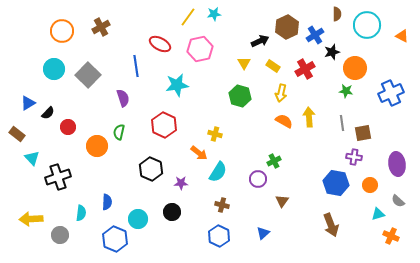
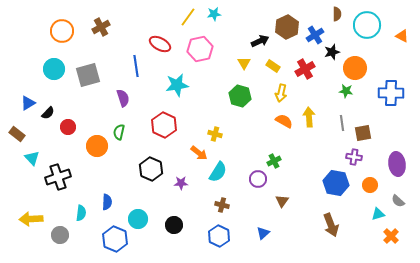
gray square at (88, 75): rotated 30 degrees clockwise
blue cross at (391, 93): rotated 25 degrees clockwise
black circle at (172, 212): moved 2 px right, 13 px down
orange cross at (391, 236): rotated 21 degrees clockwise
